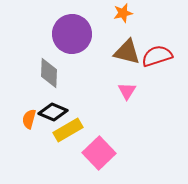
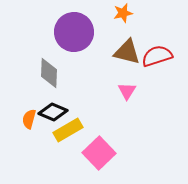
purple circle: moved 2 px right, 2 px up
